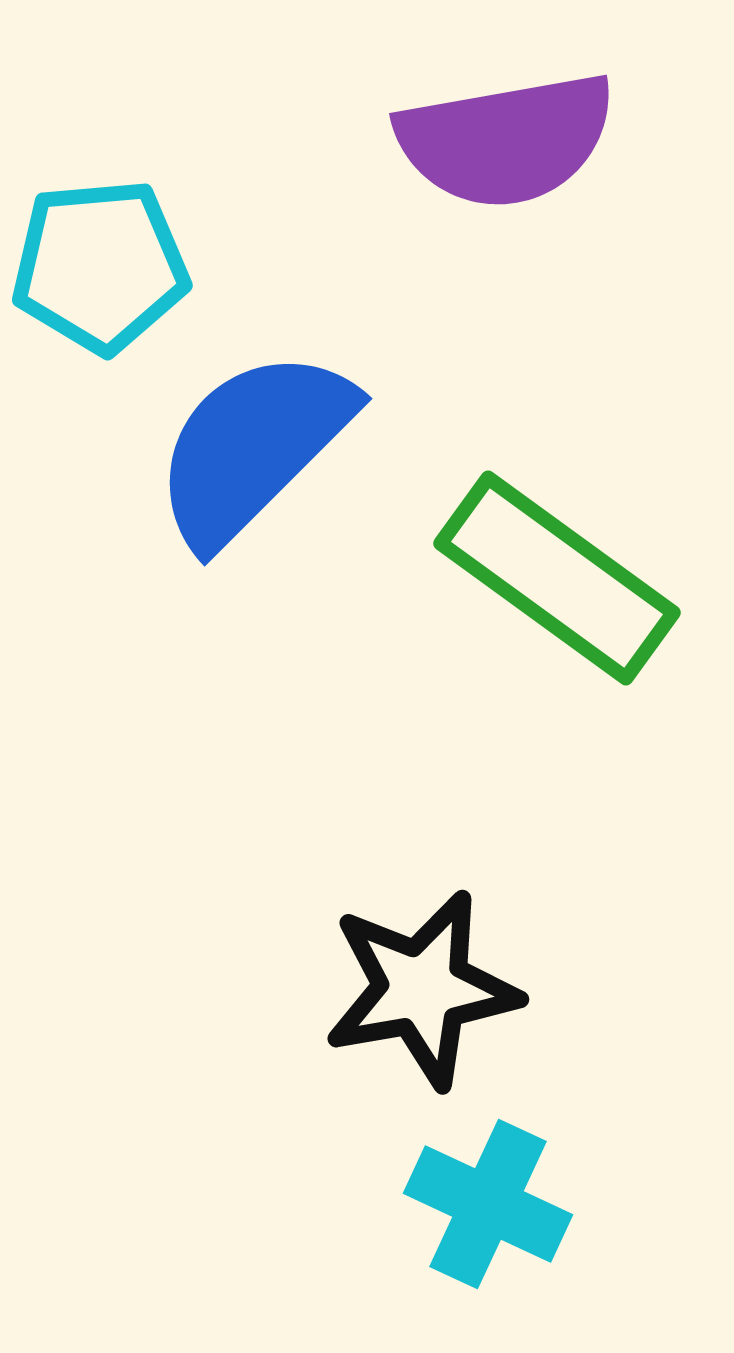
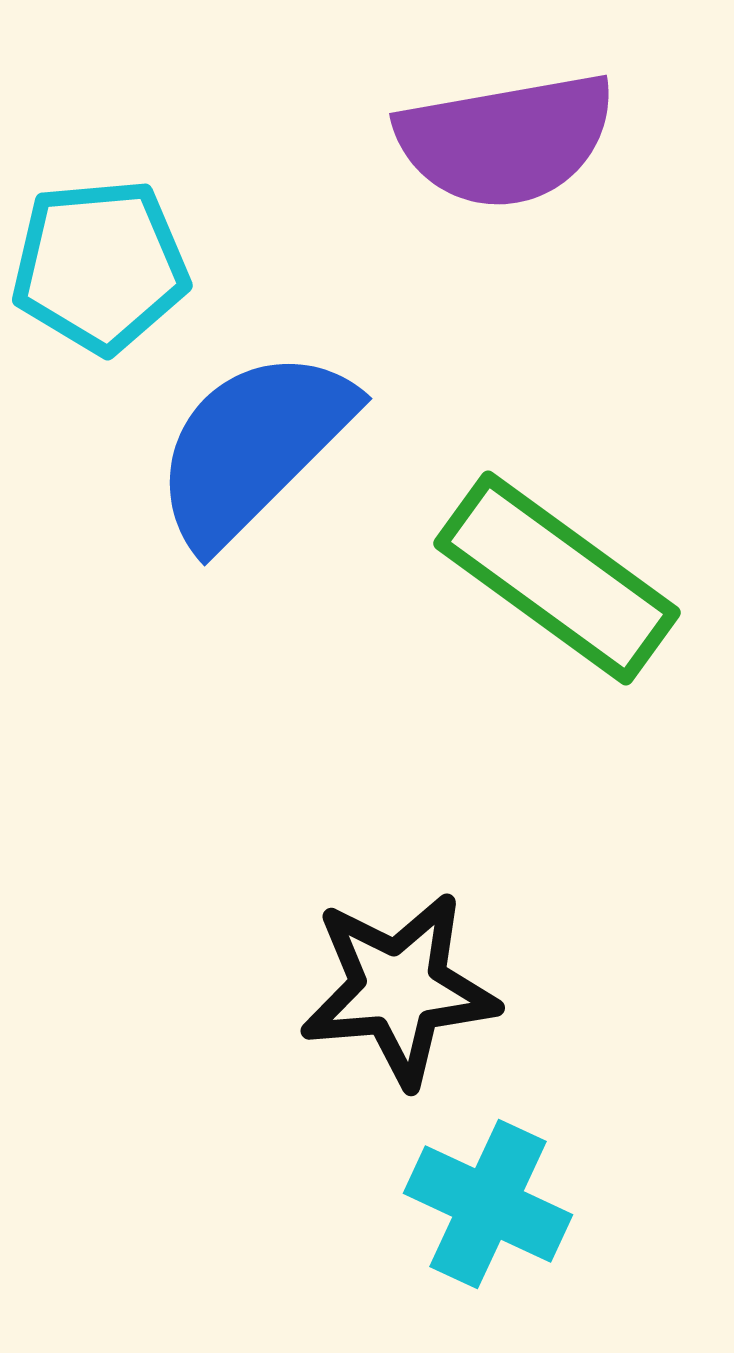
black star: moved 23 px left; rotated 5 degrees clockwise
